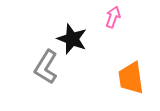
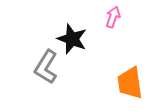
orange trapezoid: moved 1 px left, 5 px down
